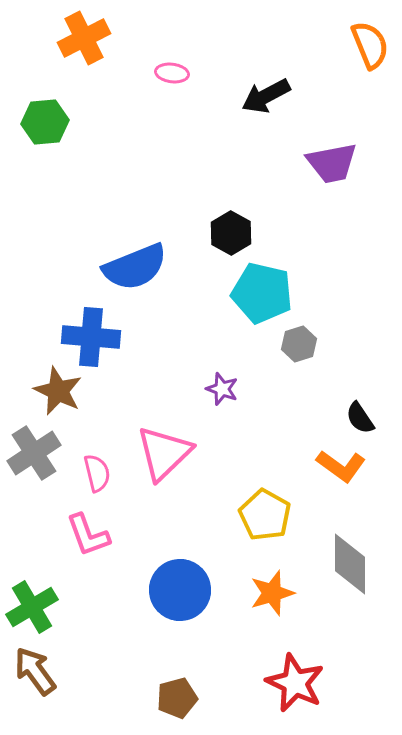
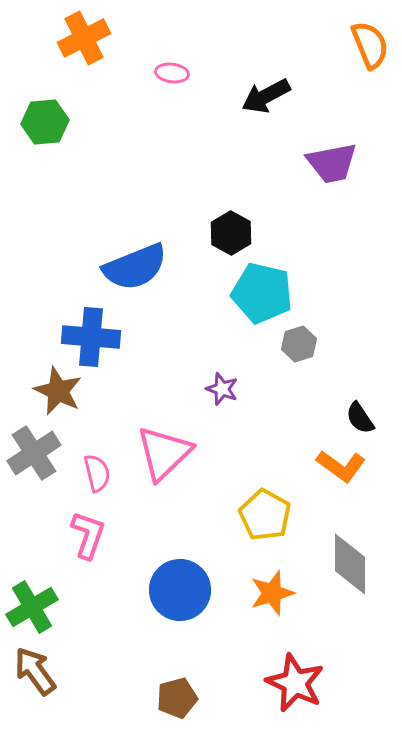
pink L-shape: rotated 141 degrees counterclockwise
